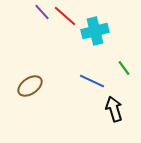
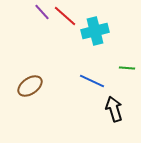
green line: moved 3 px right; rotated 49 degrees counterclockwise
